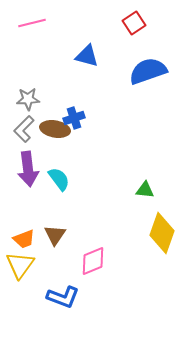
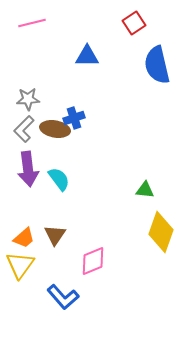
blue triangle: rotated 15 degrees counterclockwise
blue semicircle: moved 9 px right, 6 px up; rotated 84 degrees counterclockwise
yellow diamond: moved 1 px left, 1 px up
orange trapezoid: moved 1 px up; rotated 20 degrees counterclockwise
blue L-shape: rotated 28 degrees clockwise
